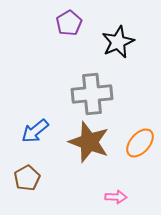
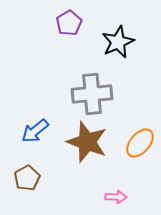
brown star: moved 2 px left
